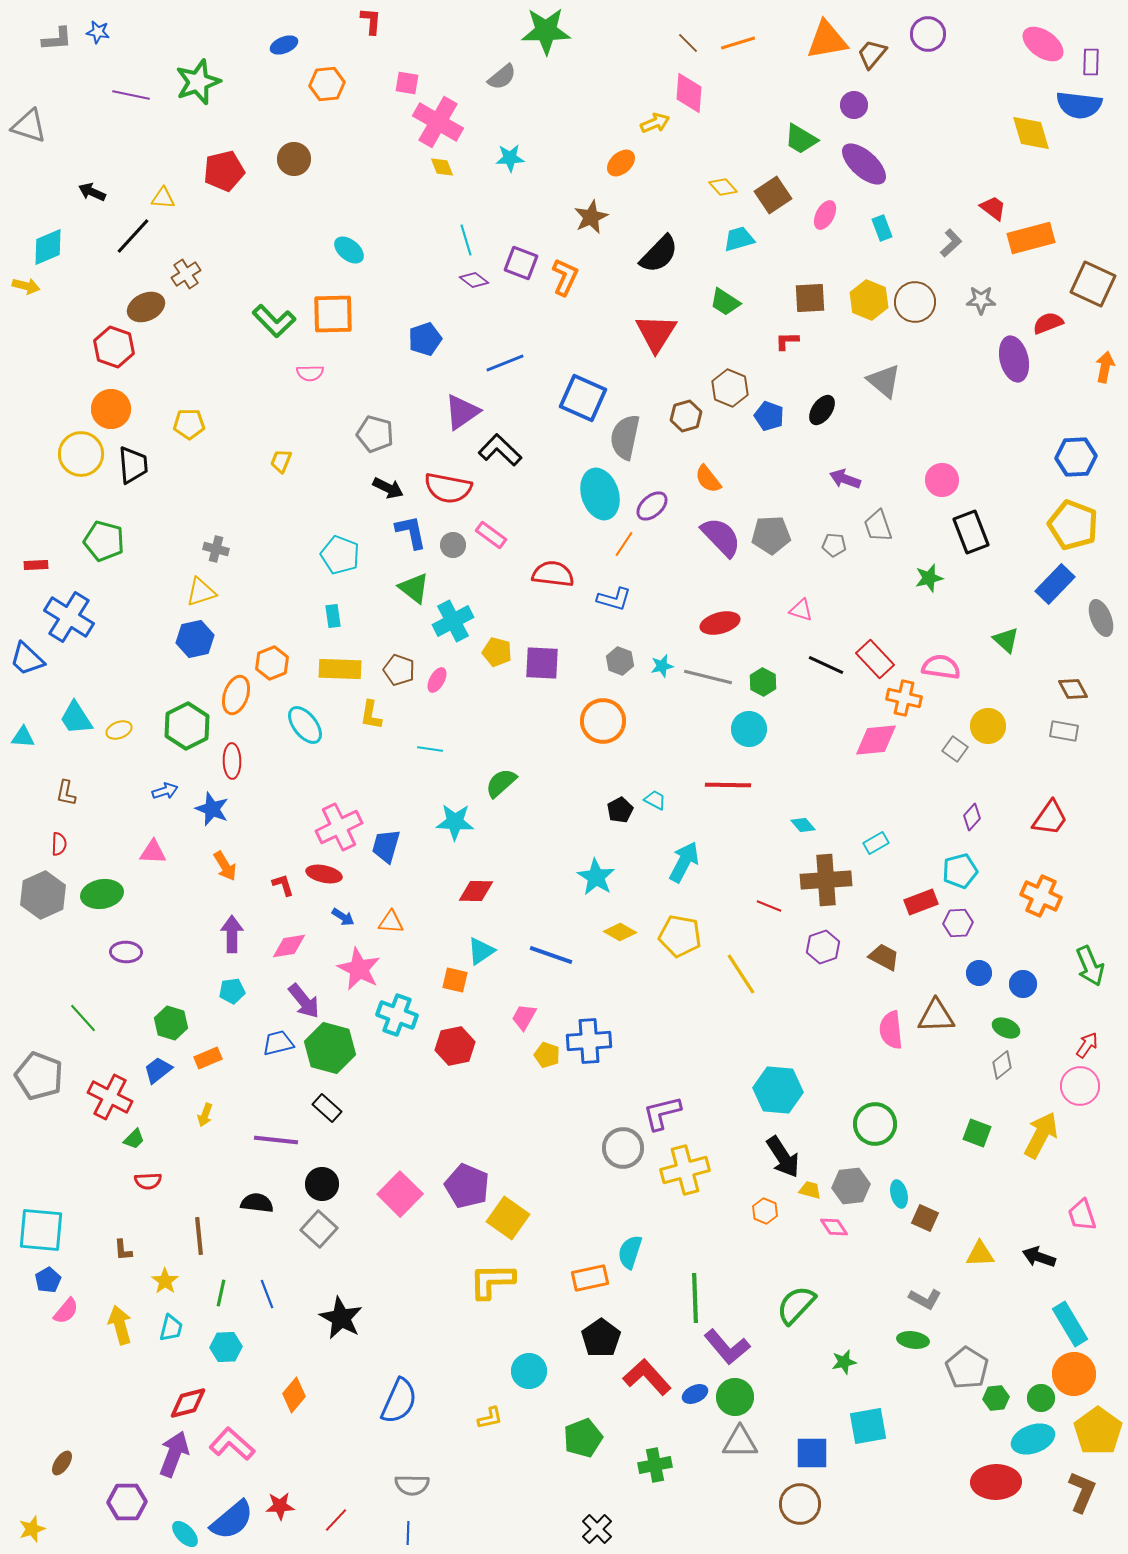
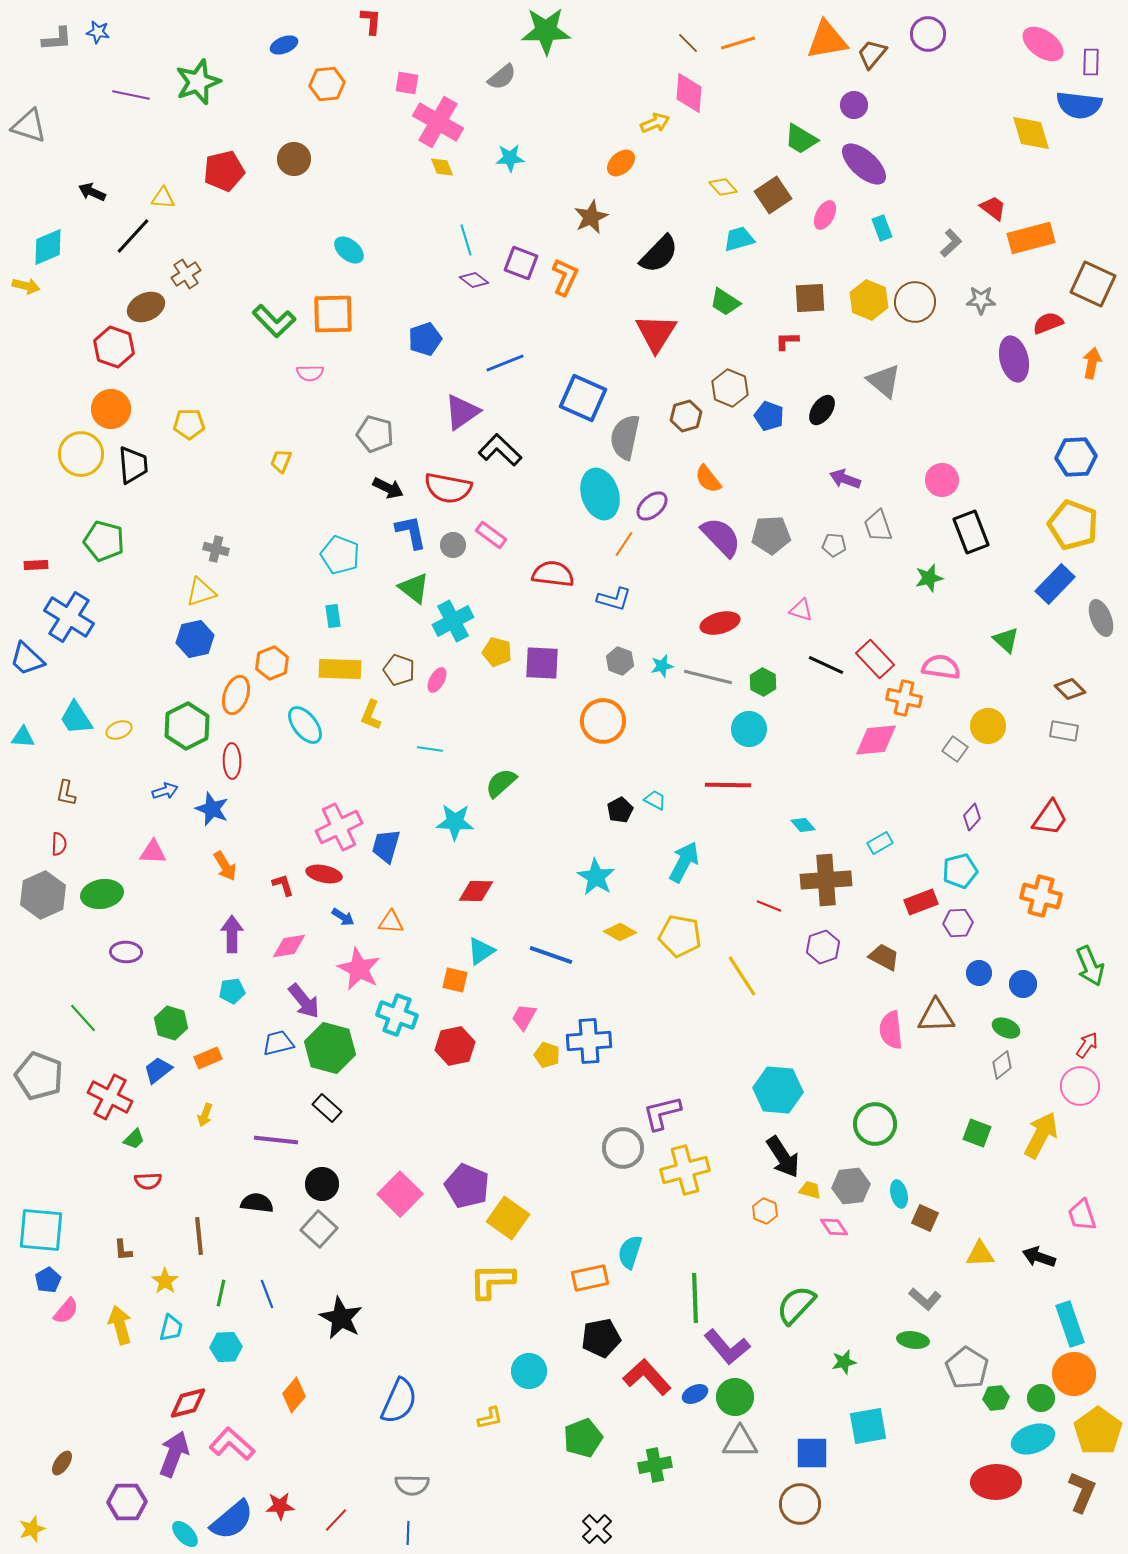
orange arrow at (1105, 367): moved 13 px left, 4 px up
brown diamond at (1073, 689): moved 3 px left; rotated 16 degrees counterclockwise
yellow L-shape at (371, 715): rotated 12 degrees clockwise
cyan rectangle at (876, 843): moved 4 px right
orange cross at (1041, 896): rotated 9 degrees counterclockwise
yellow line at (741, 974): moved 1 px right, 2 px down
gray L-shape at (925, 1299): rotated 12 degrees clockwise
cyan rectangle at (1070, 1324): rotated 12 degrees clockwise
black pentagon at (601, 1338): rotated 24 degrees clockwise
